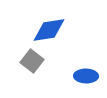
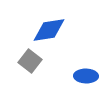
gray square: moved 2 px left
